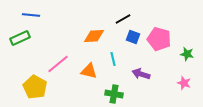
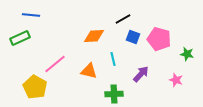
pink line: moved 3 px left
purple arrow: rotated 114 degrees clockwise
pink star: moved 8 px left, 3 px up
green cross: rotated 12 degrees counterclockwise
